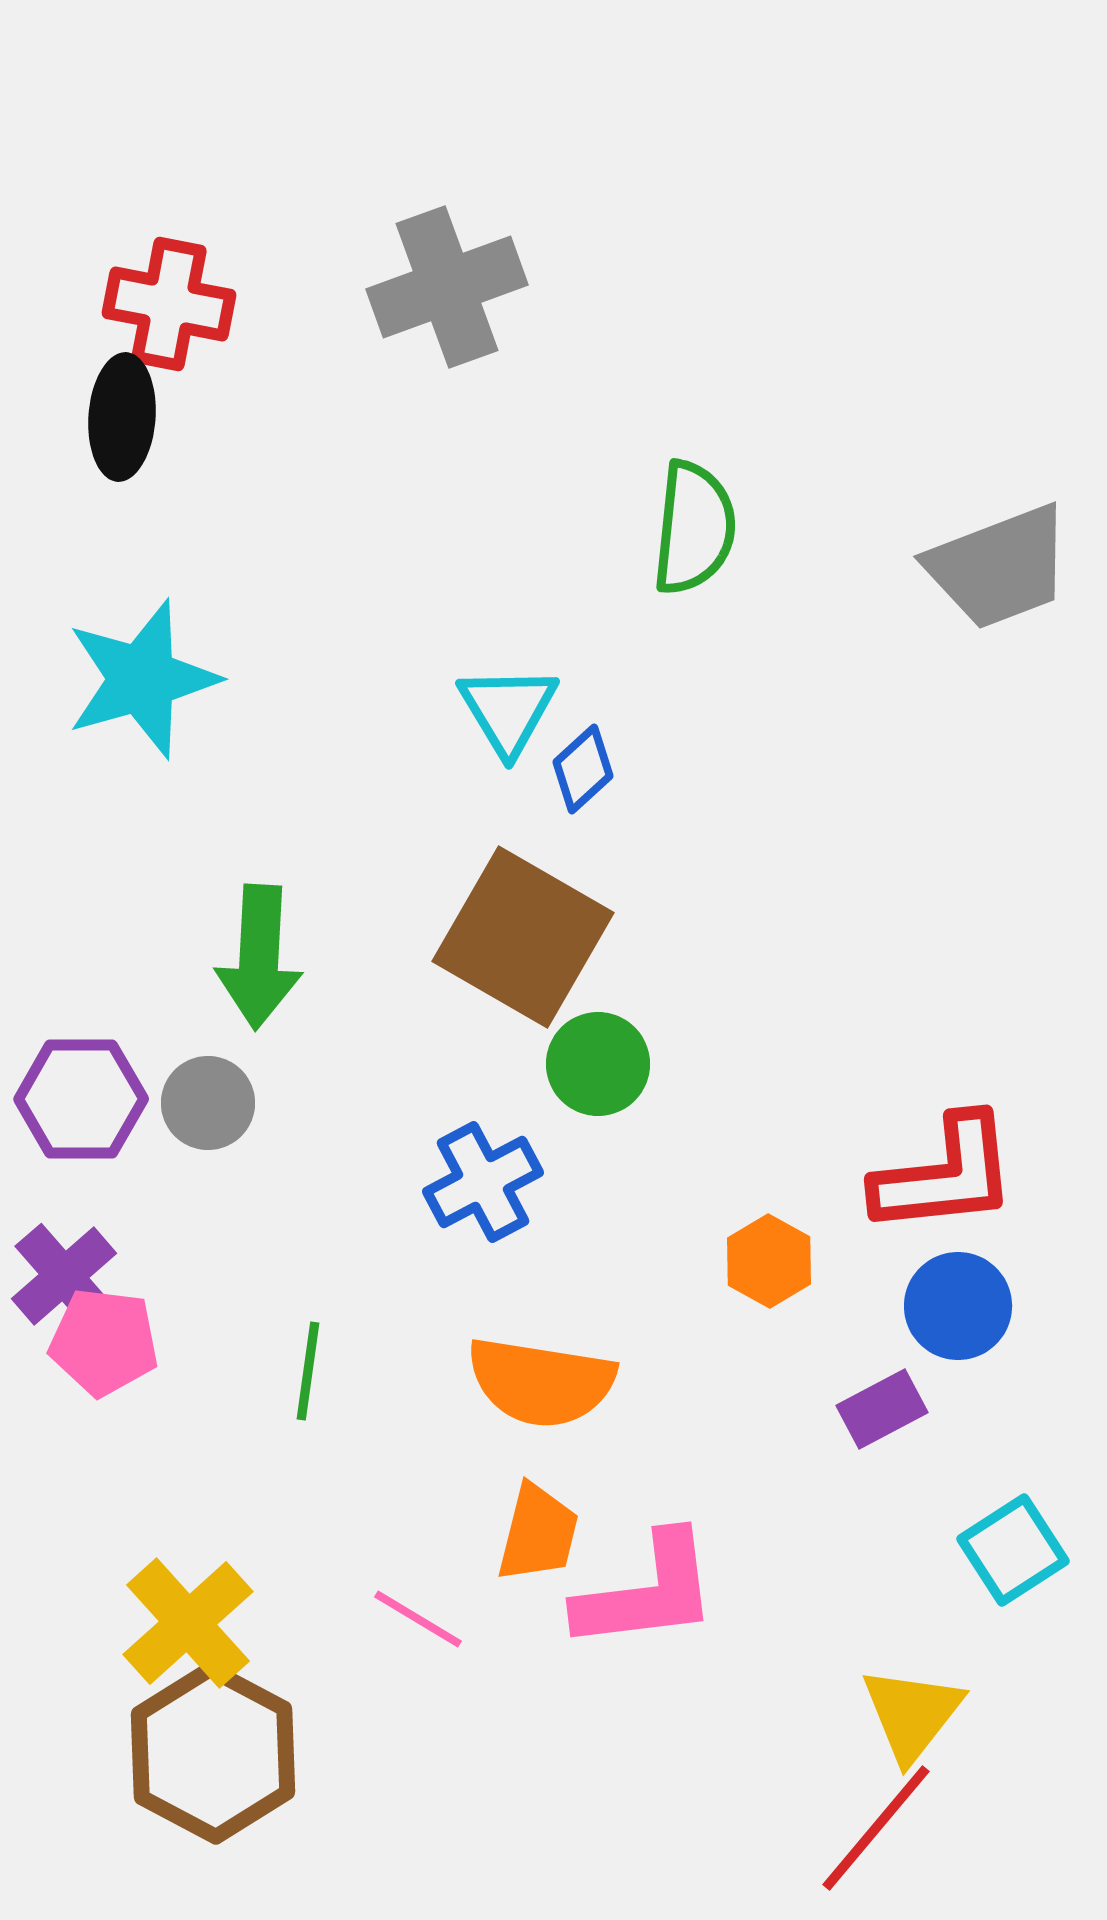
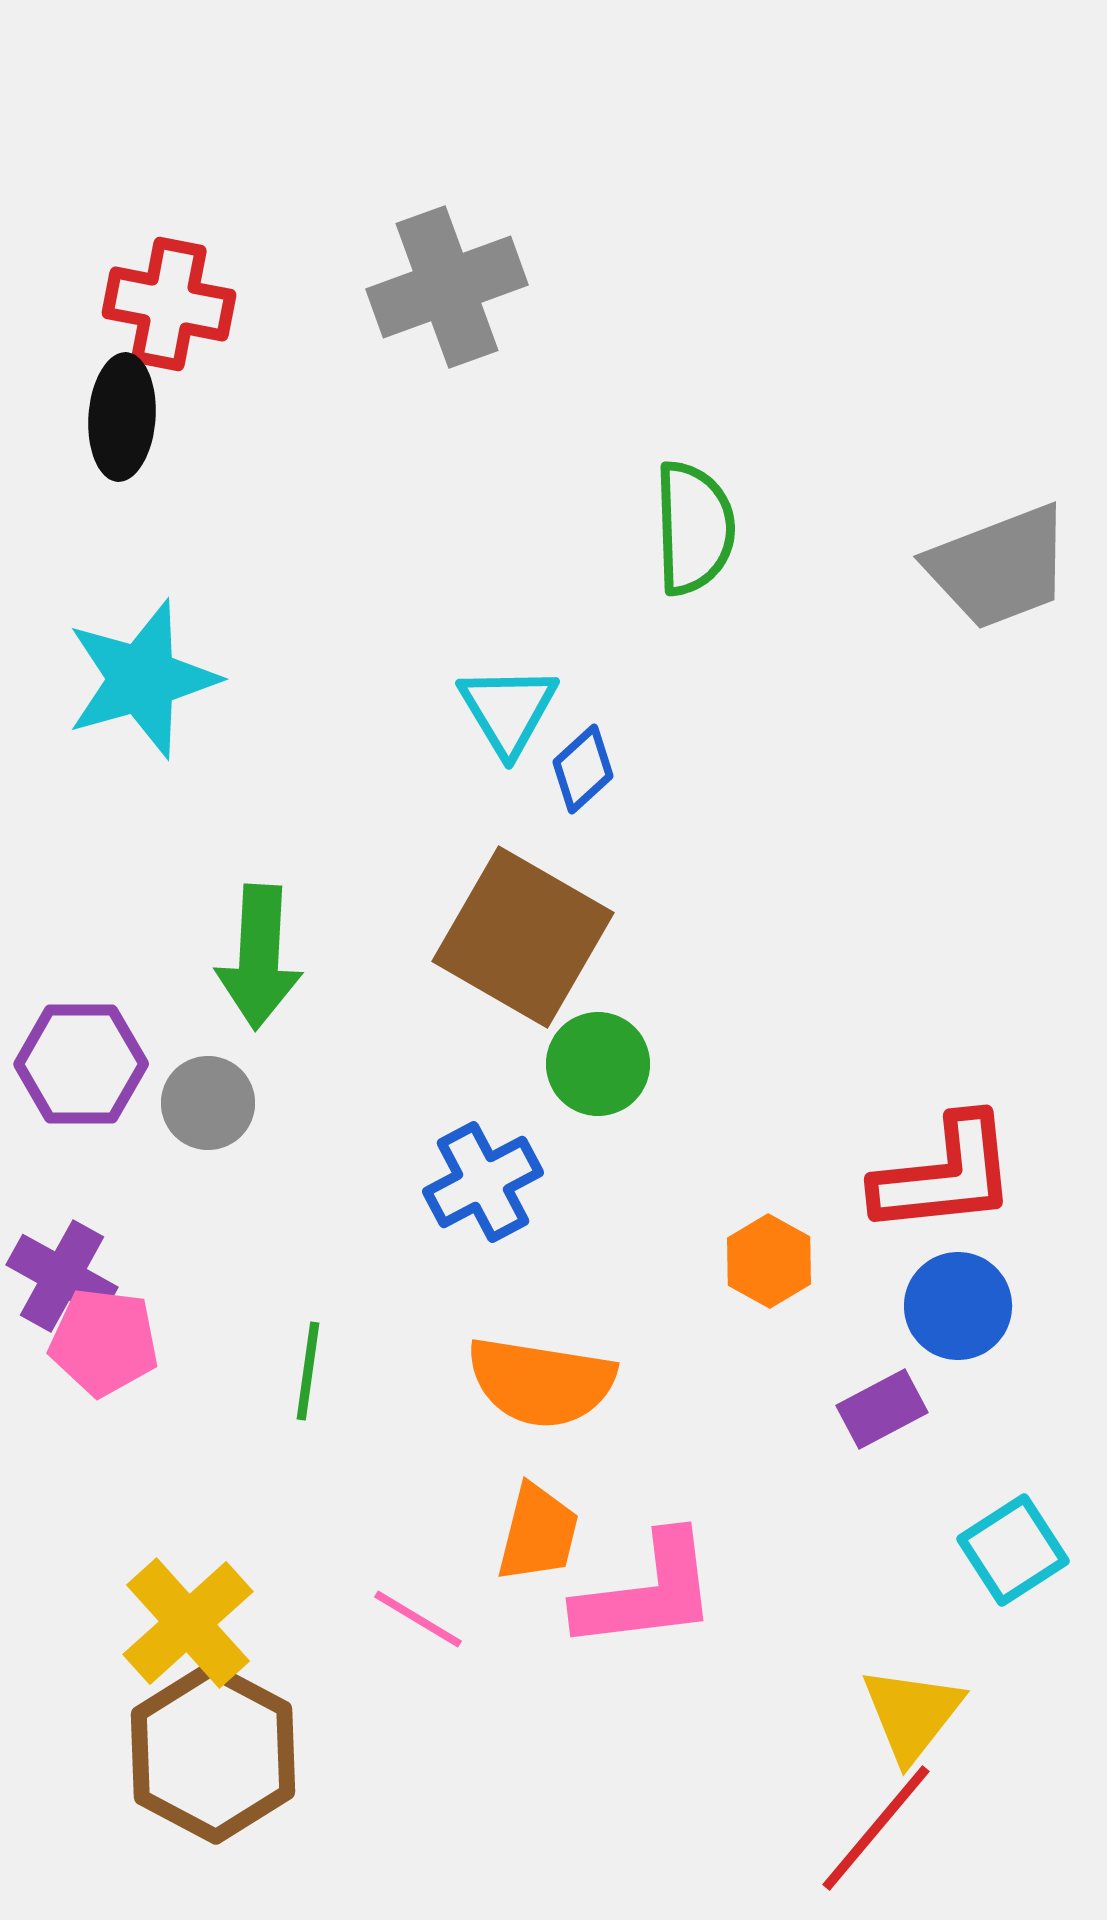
green semicircle: rotated 8 degrees counterclockwise
purple hexagon: moved 35 px up
purple cross: moved 2 px left; rotated 20 degrees counterclockwise
